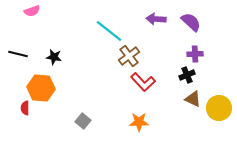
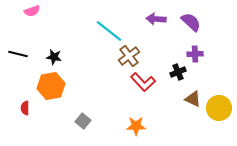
black cross: moved 9 px left, 3 px up
orange hexagon: moved 10 px right, 2 px up; rotated 16 degrees counterclockwise
orange star: moved 3 px left, 4 px down
